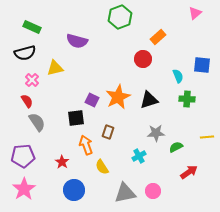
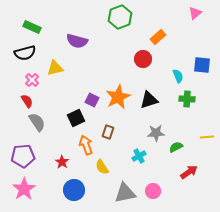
black square: rotated 18 degrees counterclockwise
